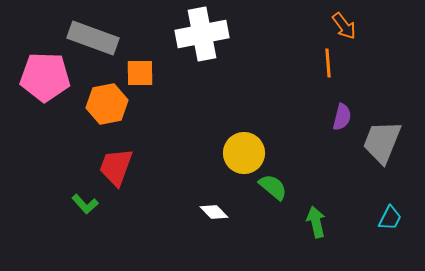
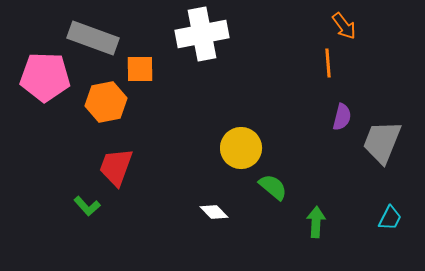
orange square: moved 4 px up
orange hexagon: moved 1 px left, 2 px up
yellow circle: moved 3 px left, 5 px up
green L-shape: moved 2 px right, 2 px down
green arrow: rotated 16 degrees clockwise
